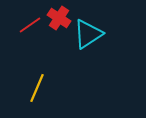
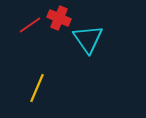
red cross: rotated 10 degrees counterclockwise
cyan triangle: moved 5 px down; rotated 32 degrees counterclockwise
